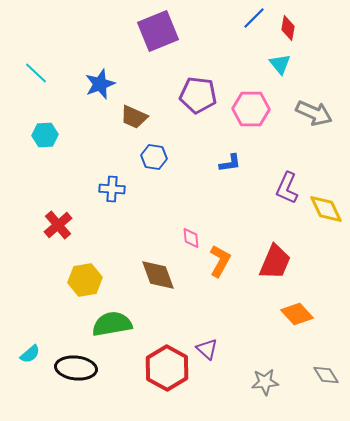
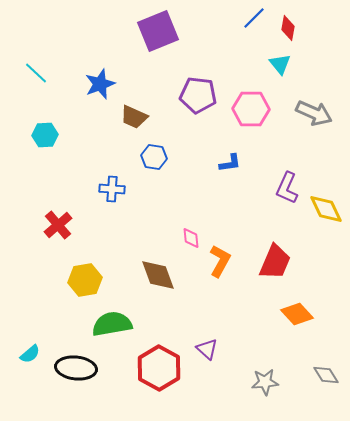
red hexagon: moved 8 px left
